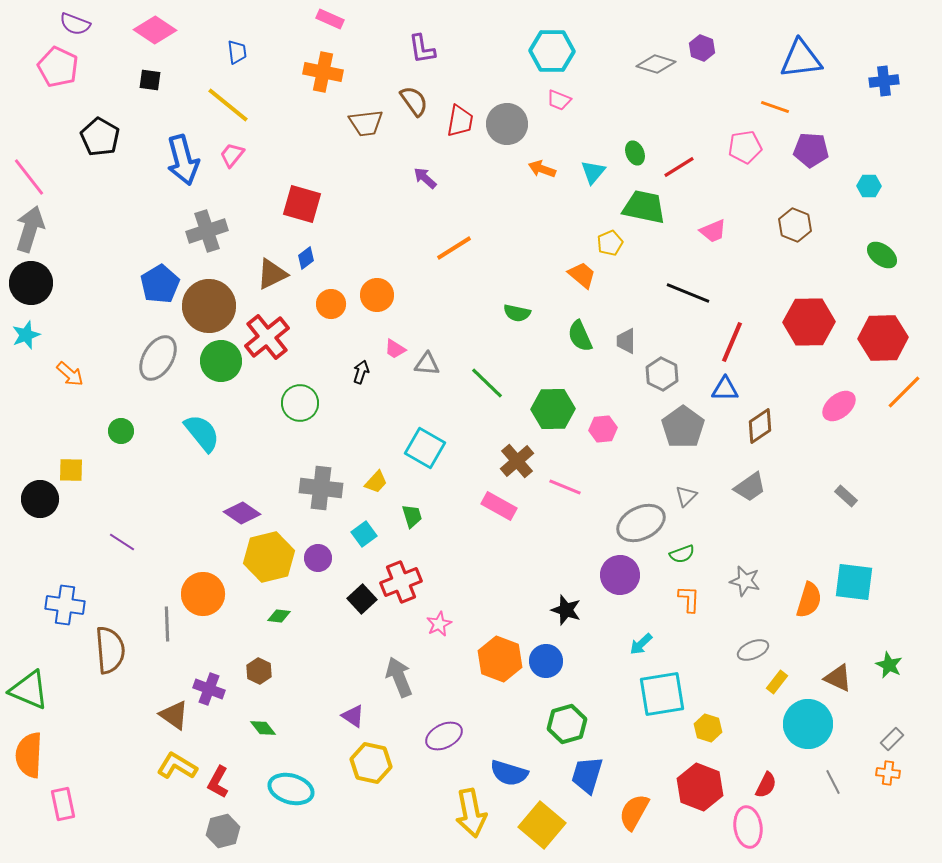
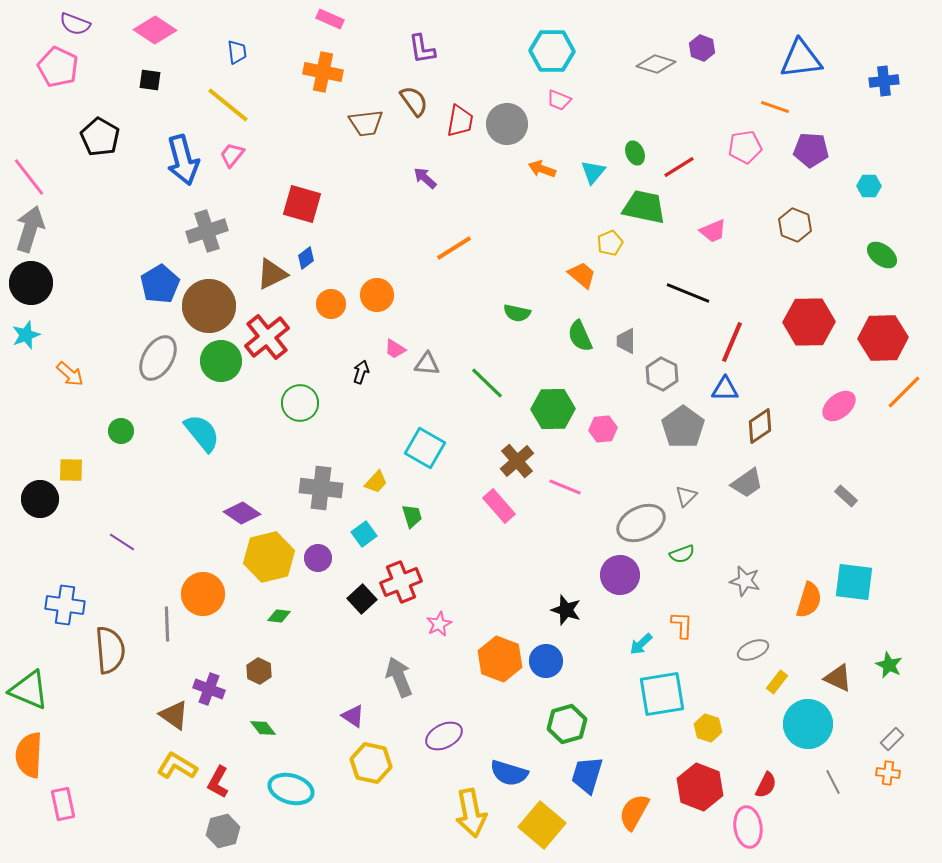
gray trapezoid at (750, 487): moved 3 px left, 4 px up
pink rectangle at (499, 506): rotated 20 degrees clockwise
orange L-shape at (689, 599): moved 7 px left, 26 px down
